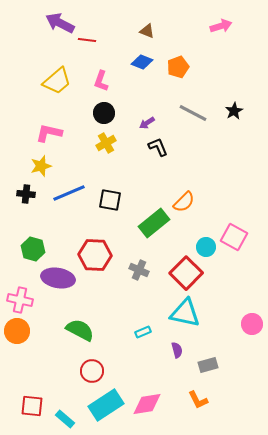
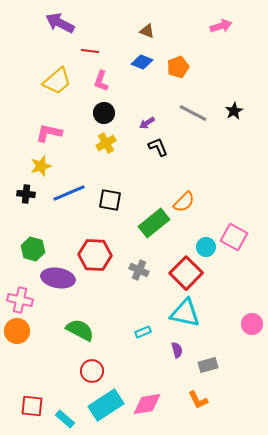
red line at (87, 40): moved 3 px right, 11 px down
